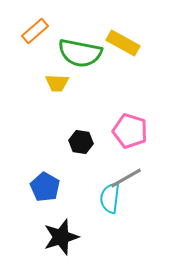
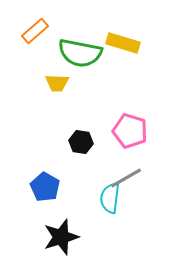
yellow rectangle: rotated 12 degrees counterclockwise
